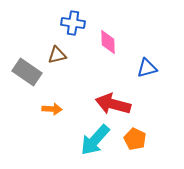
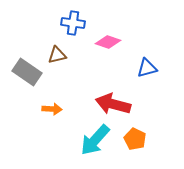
pink diamond: rotated 70 degrees counterclockwise
